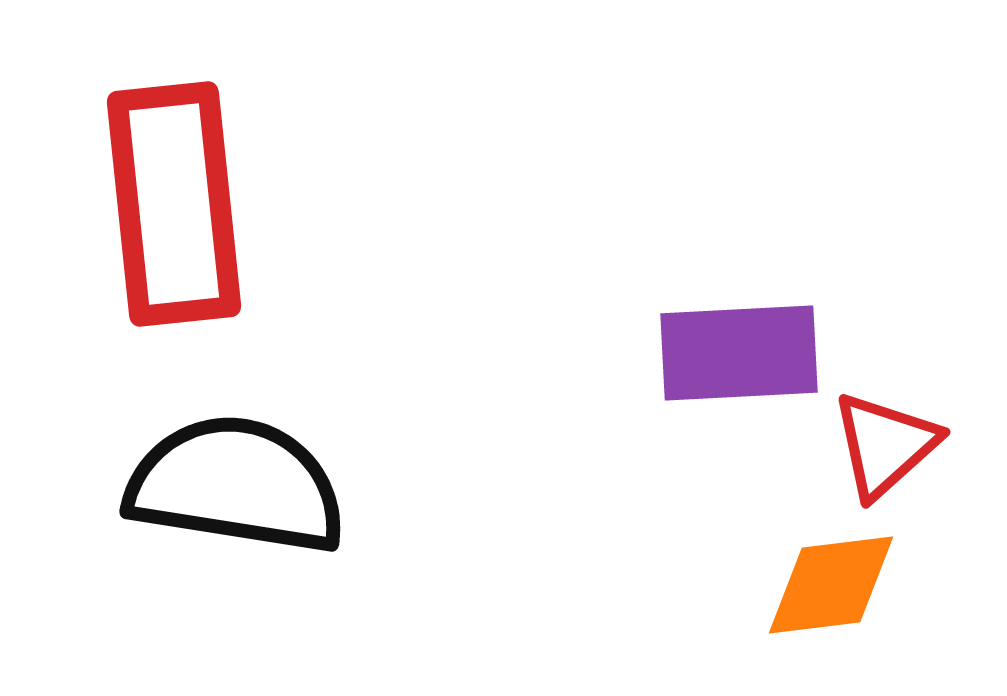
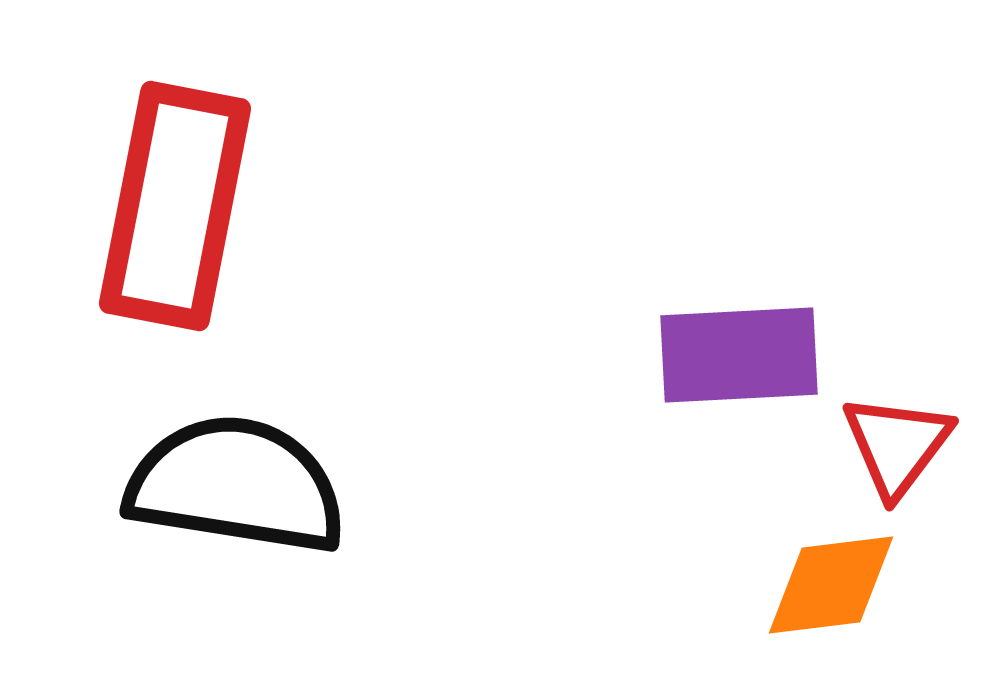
red rectangle: moved 1 px right, 2 px down; rotated 17 degrees clockwise
purple rectangle: moved 2 px down
red triangle: moved 12 px right; rotated 11 degrees counterclockwise
